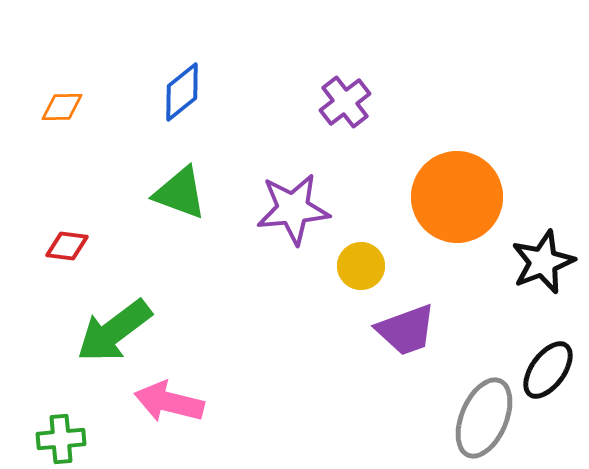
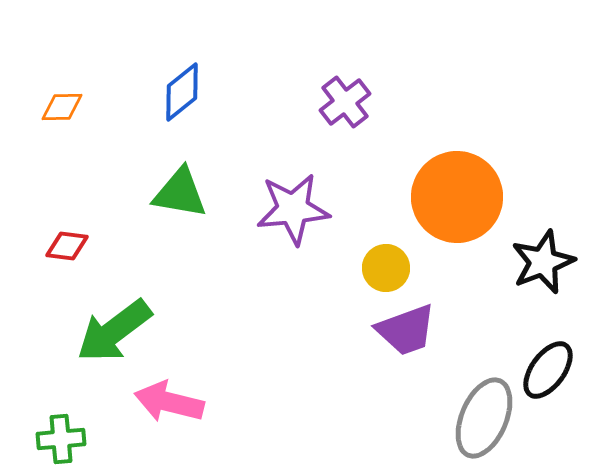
green triangle: rotated 10 degrees counterclockwise
yellow circle: moved 25 px right, 2 px down
